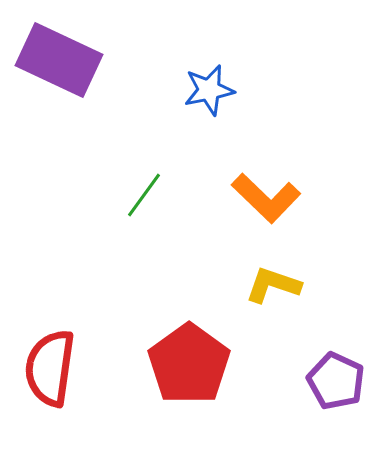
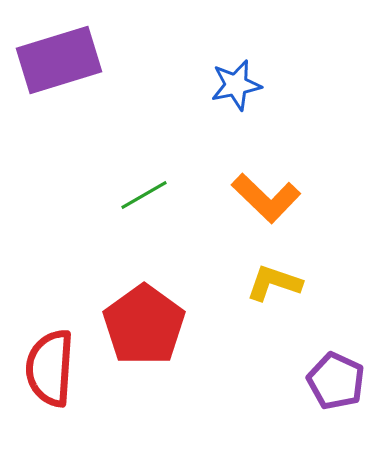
purple rectangle: rotated 42 degrees counterclockwise
blue star: moved 27 px right, 5 px up
green line: rotated 24 degrees clockwise
yellow L-shape: moved 1 px right, 2 px up
red pentagon: moved 45 px left, 39 px up
red semicircle: rotated 4 degrees counterclockwise
